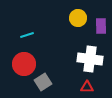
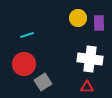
purple rectangle: moved 2 px left, 3 px up
